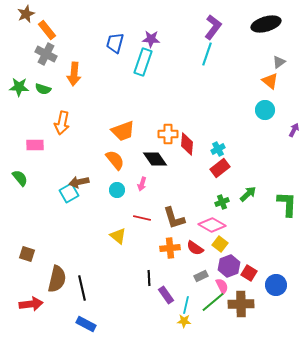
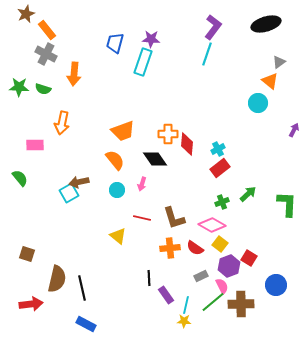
cyan circle at (265, 110): moved 7 px left, 7 px up
red square at (249, 273): moved 15 px up
